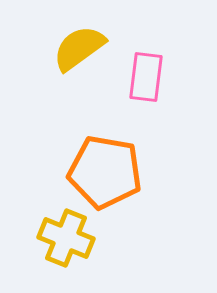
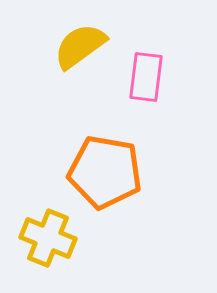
yellow semicircle: moved 1 px right, 2 px up
yellow cross: moved 18 px left
